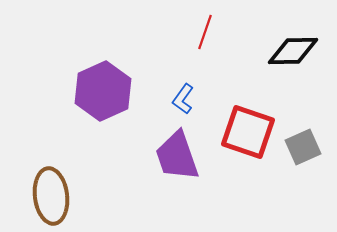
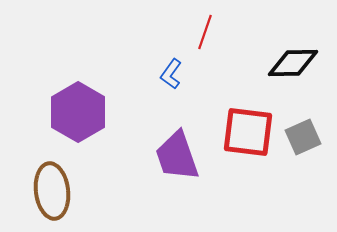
black diamond: moved 12 px down
purple hexagon: moved 25 px left, 21 px down; rotated 6 degrees counterclockwise
blue L-shape: moved 12 px left, 25 px up
red square: rotated 12 degrees counterclockwise
gray square: moved 10 px up
brown ellipse: moved 1 px right, 5 px up
